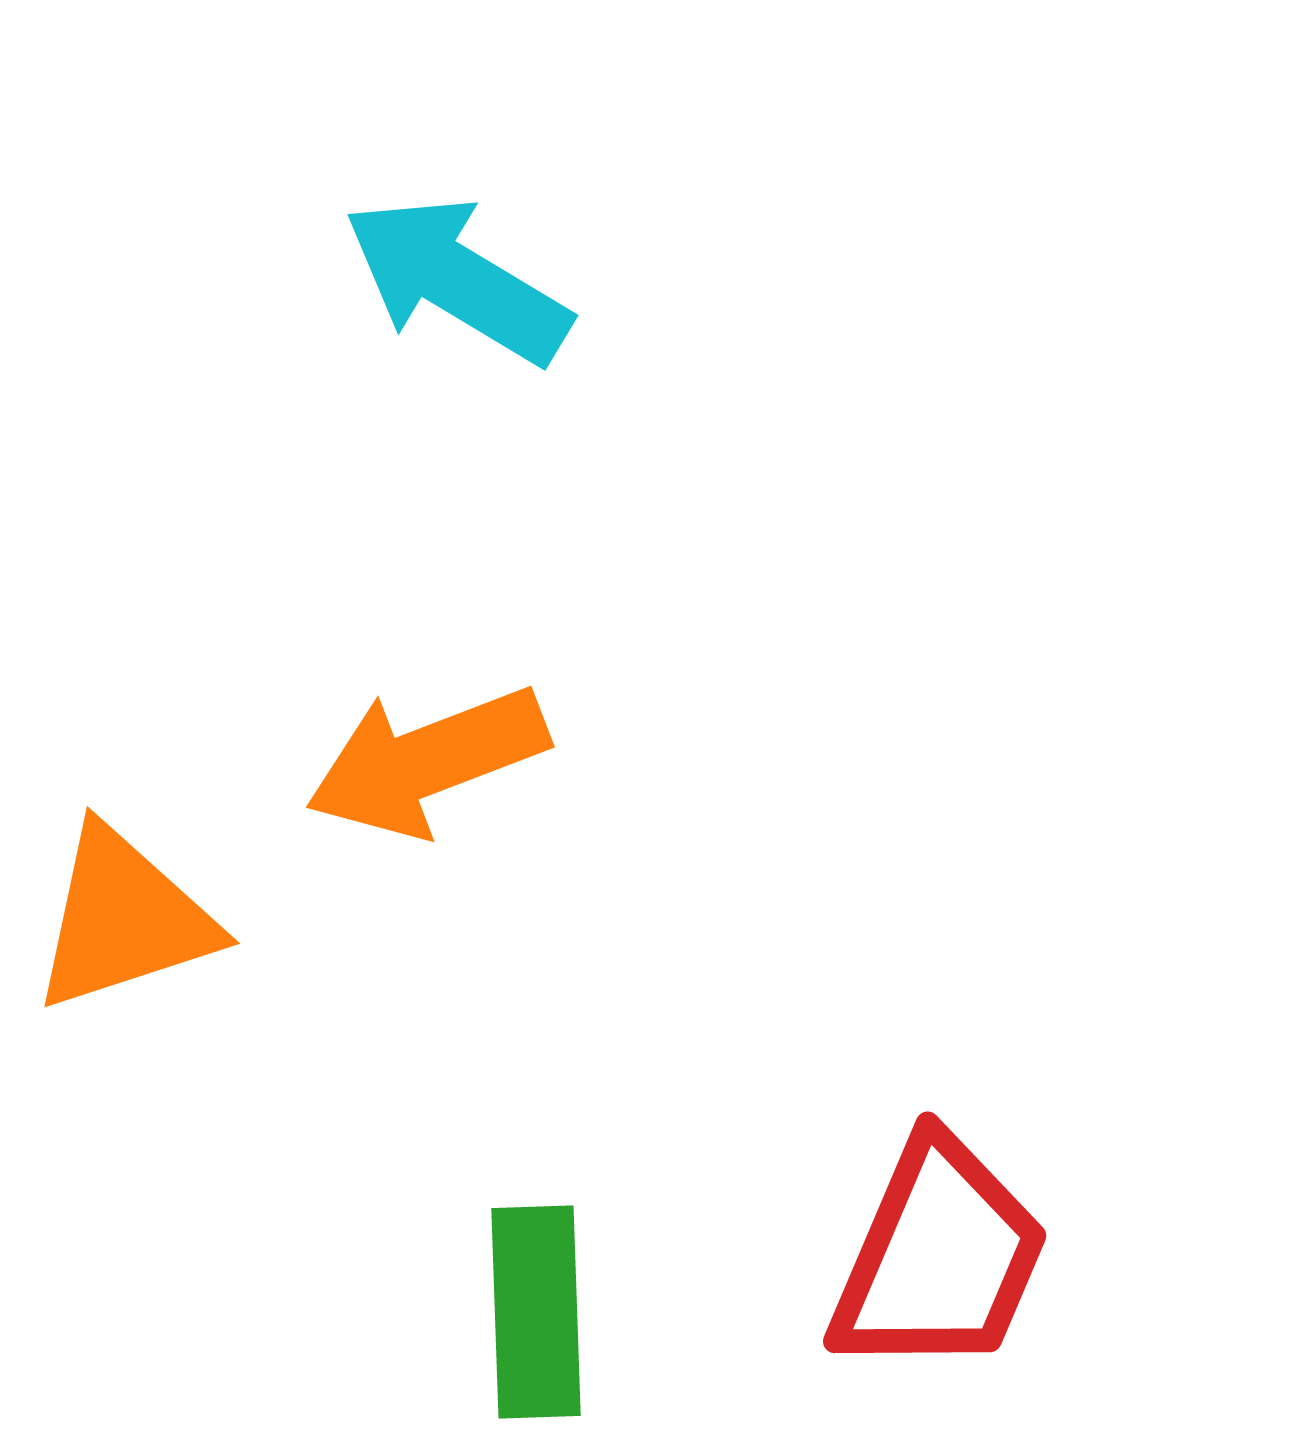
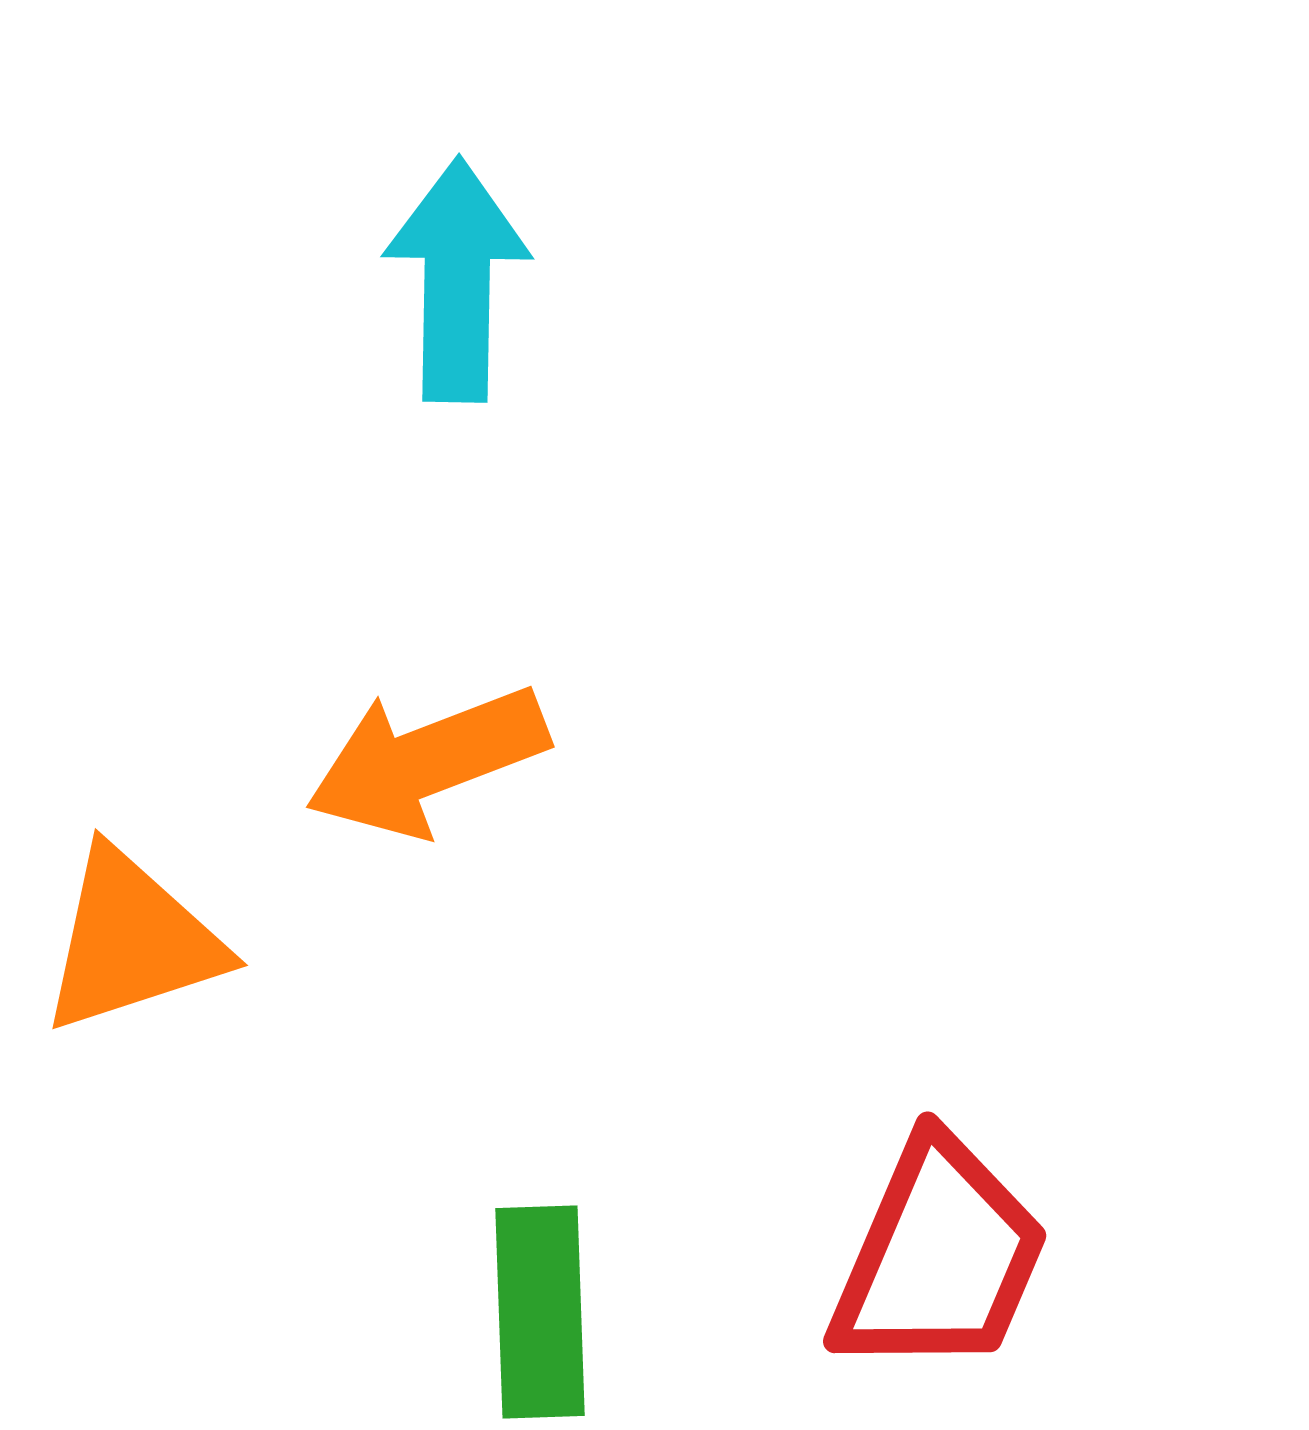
cyan arrow: rotated 60 degrees clockwise
orange triangle: moved 8 px right, 22 px down
green rectangle: moved 4 px right
